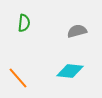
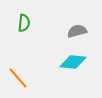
cyan diamond: moved 3 px right, 9 px up
